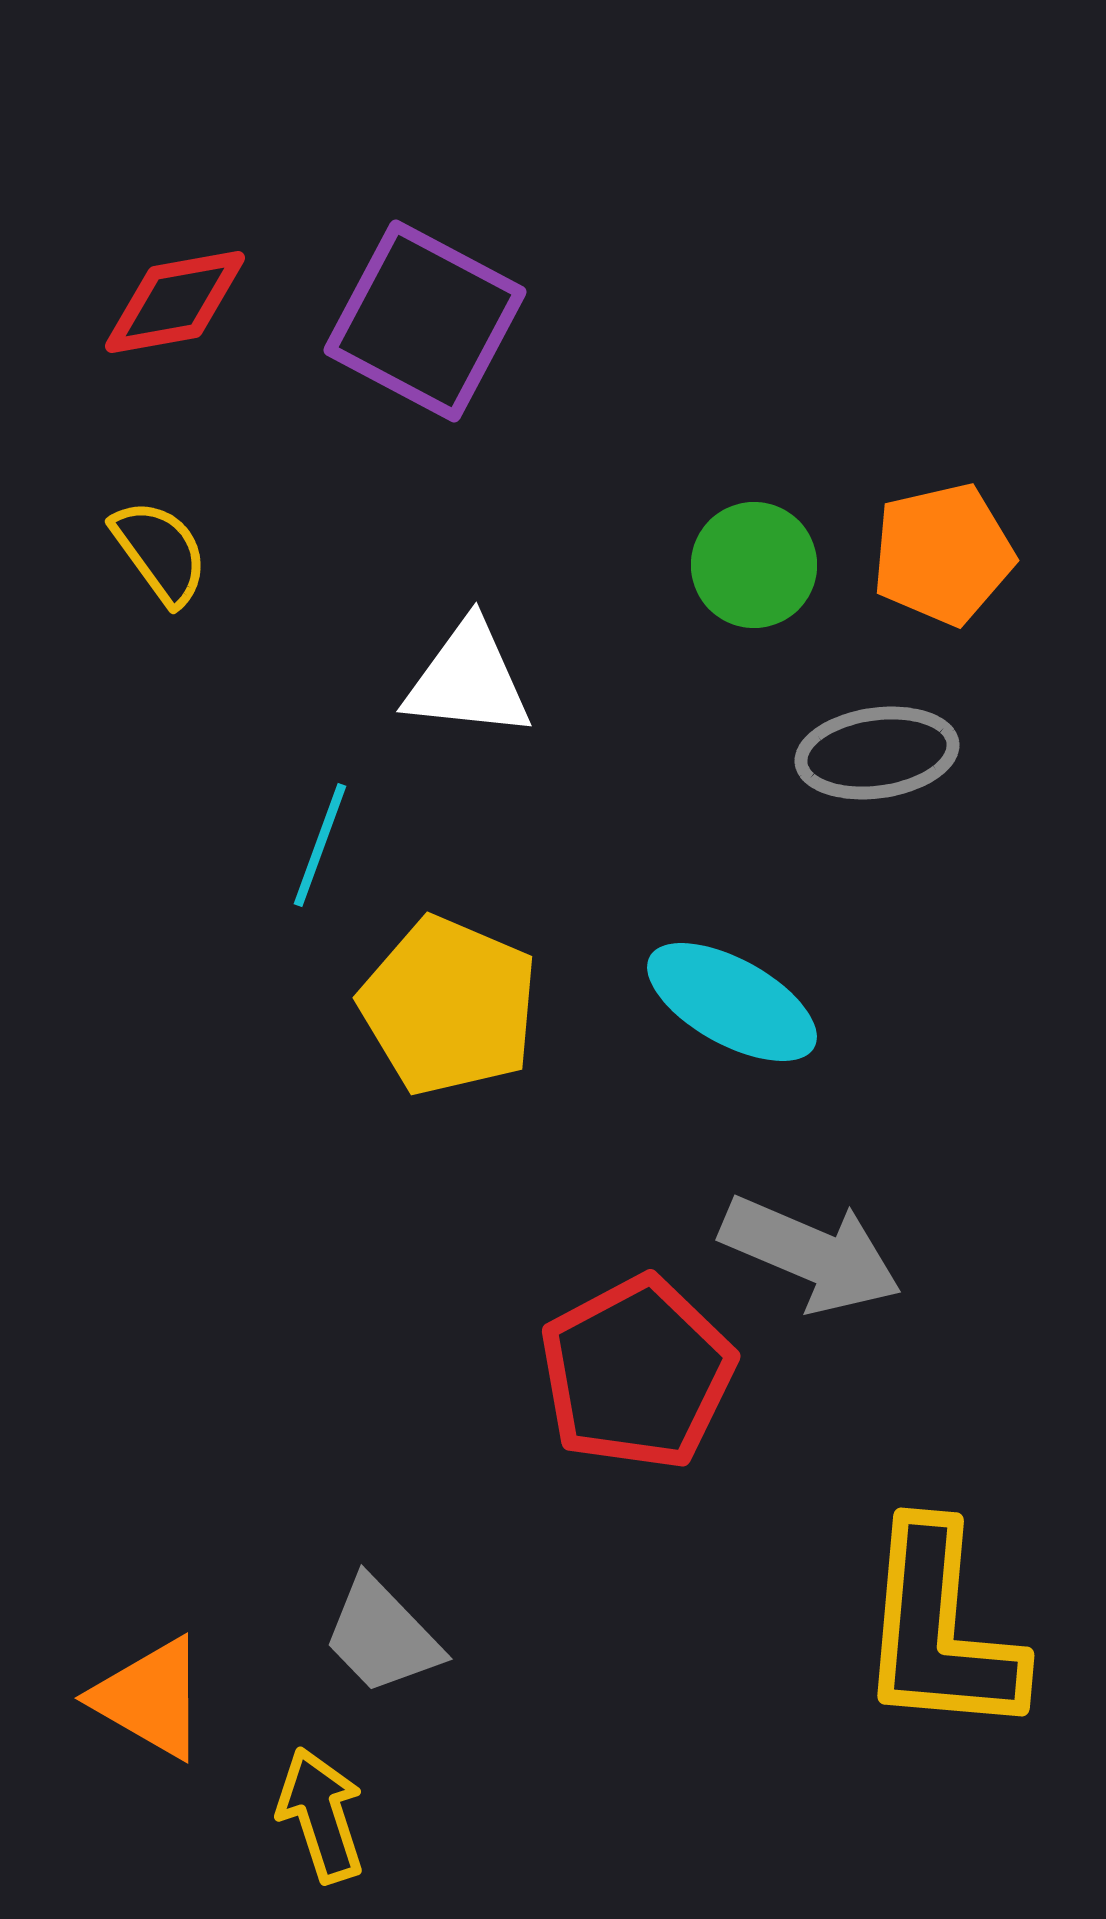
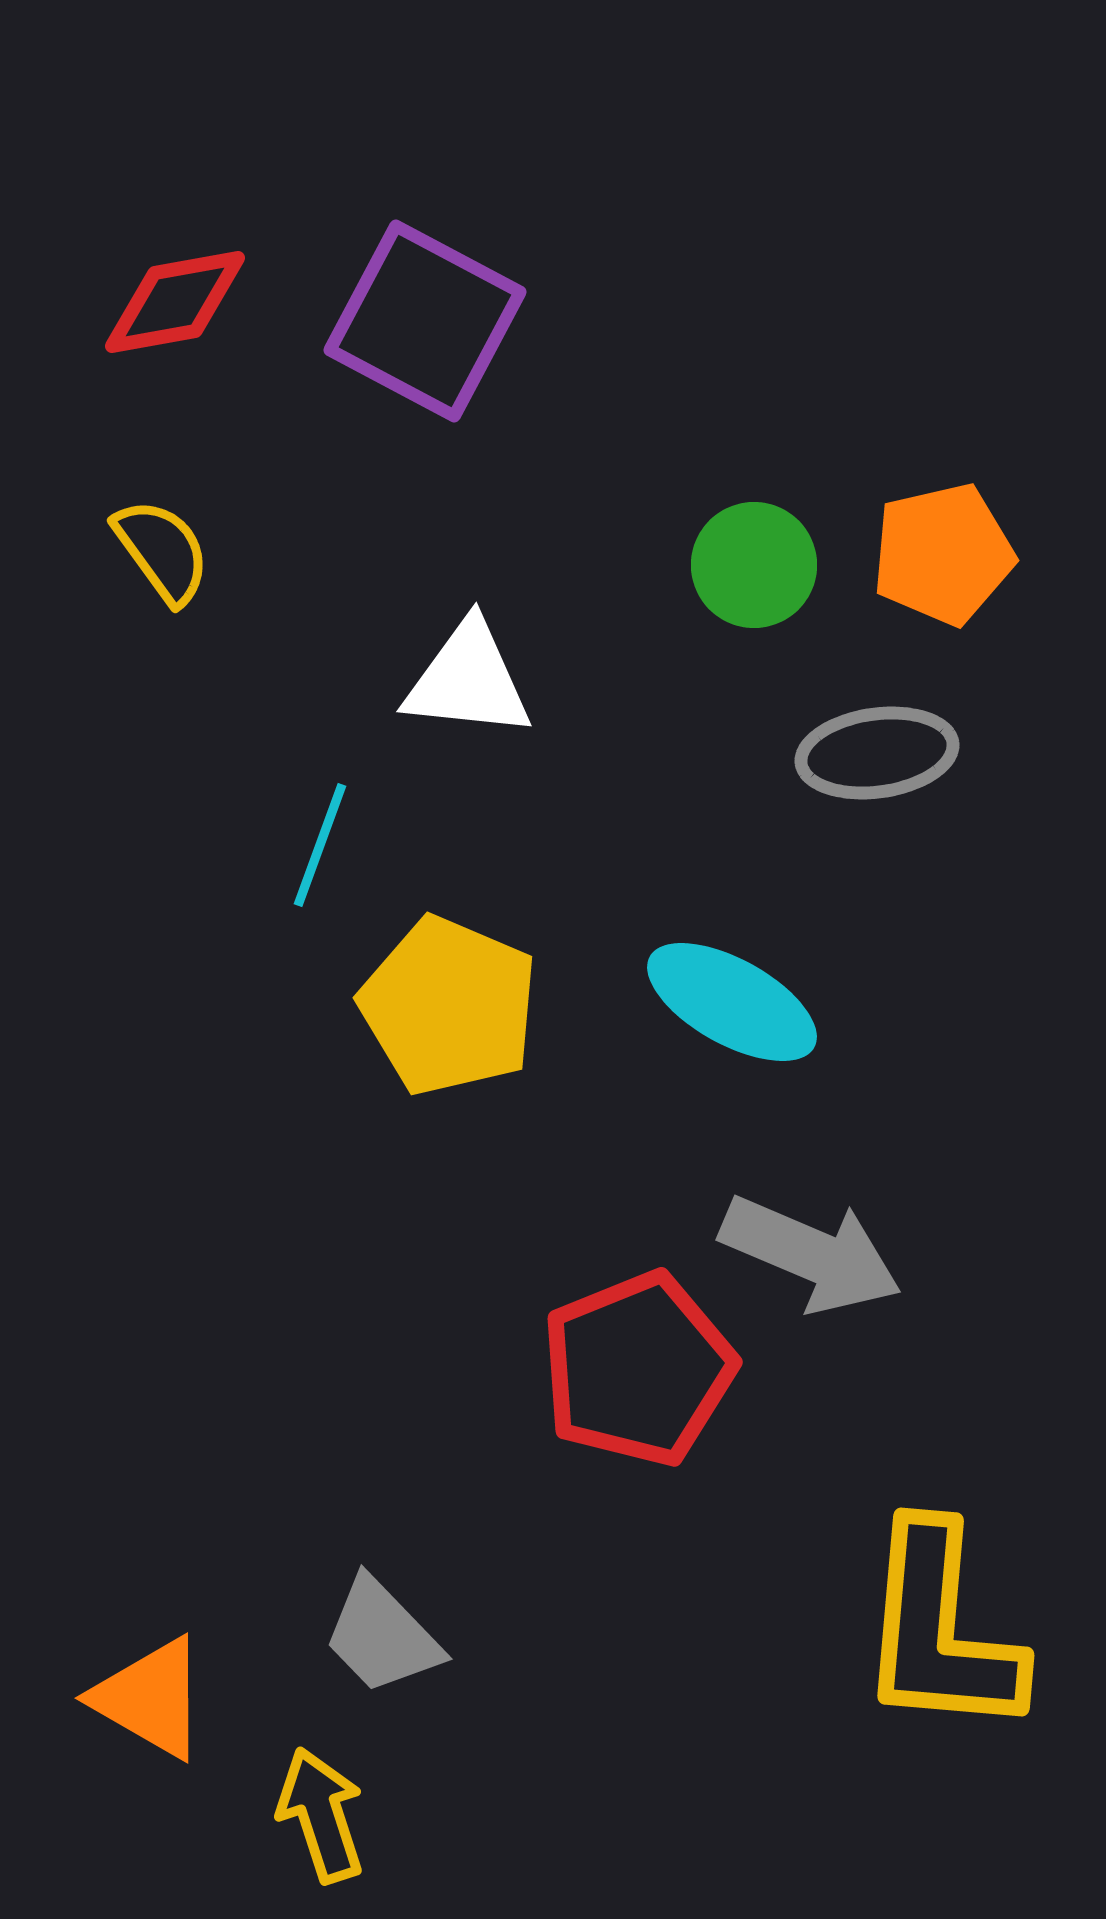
yellow semicircle: moved 2 px right, 1 px up
red pentagon: moved 1 px right, 4 px up; rotated 6 degrees clockwise
